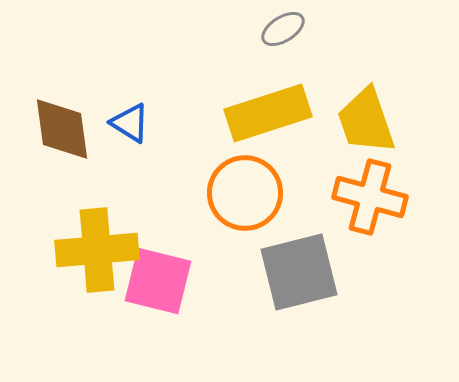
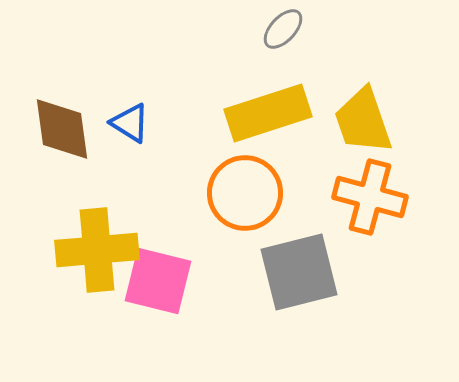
gray ellipse: rotated 15 degrees counterclockwise
yellow trapezoid: moved 3 px left
